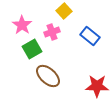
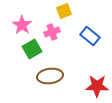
yellow square: rotated 21 degrees clockwise
brown ellipse: moved 2 px right; rotated 50 degrees counterclockwise
